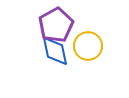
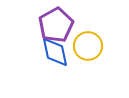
blue diamond: moved 1 px down
